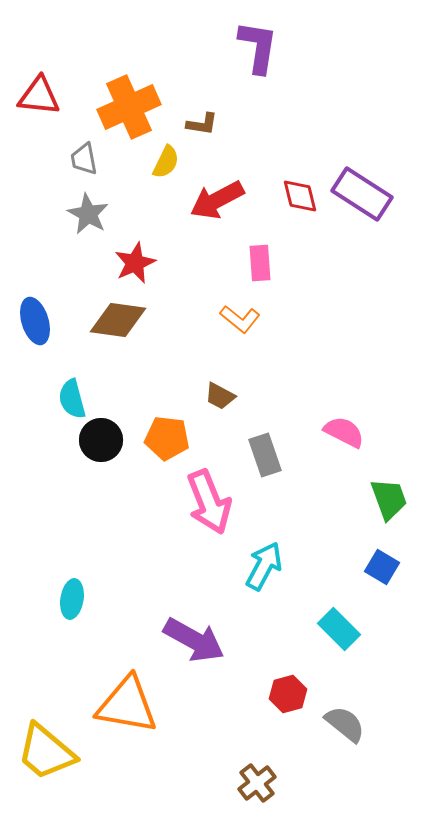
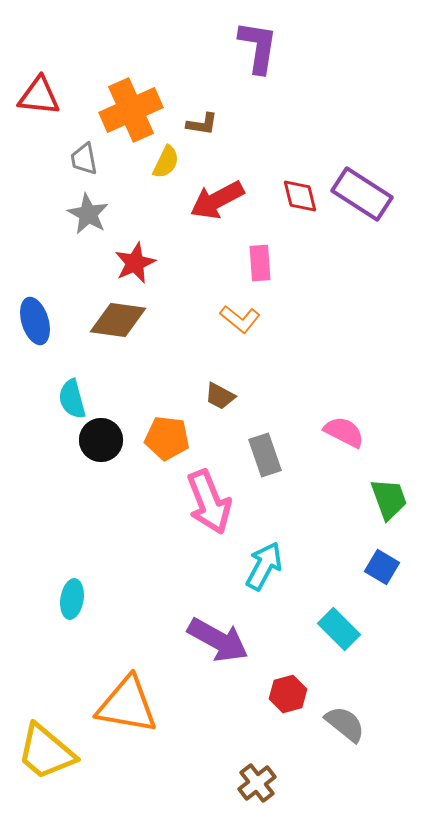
orange cross: moved 2 px right, 3 px down
purple arrow: moved 24 px right
